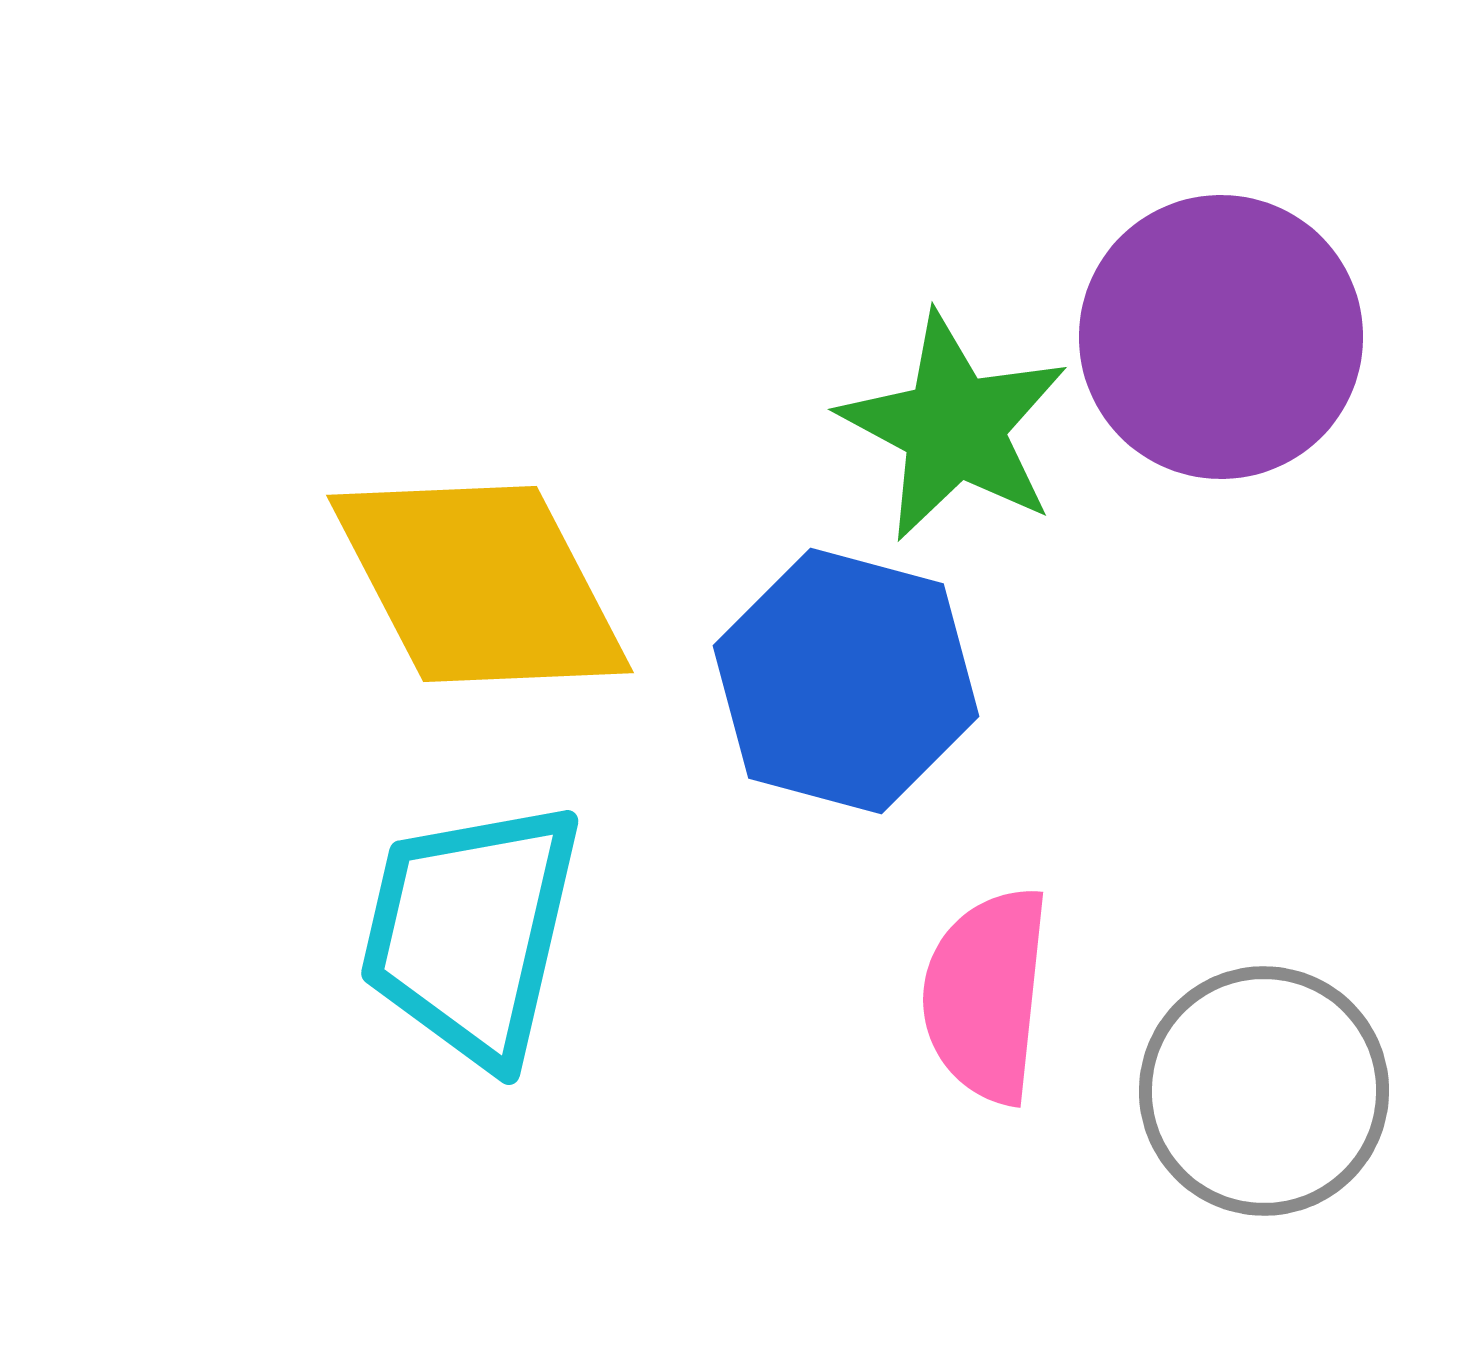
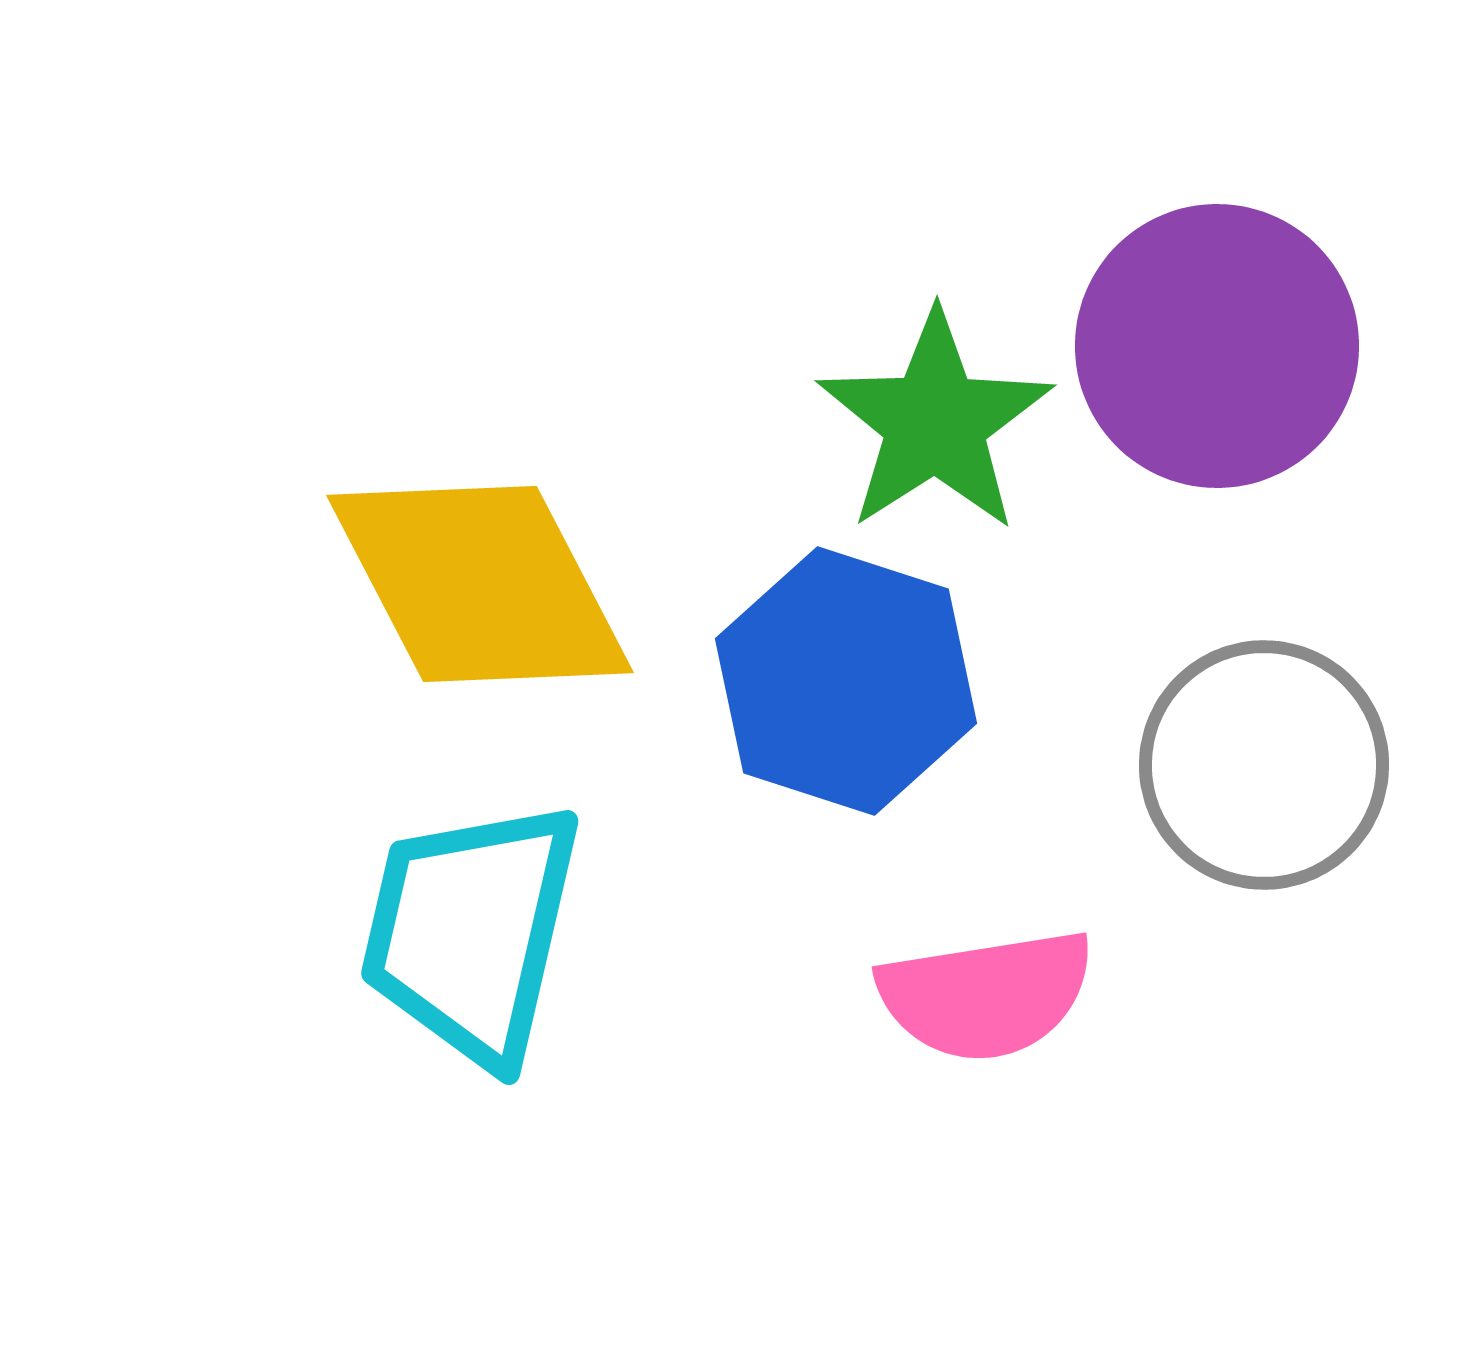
purple circle: moved 4 px left, 9 px down
green star: moved 19 px left, 5 px up; rotated 11 degrees clockwise
blue hexagon: rotated 3 degrees clockwise
pink semicircle: rotated 105 degrees counterclockwise
gray circle: moved 326 px up
